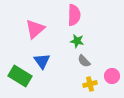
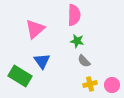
pink circle: moved 9 px down
